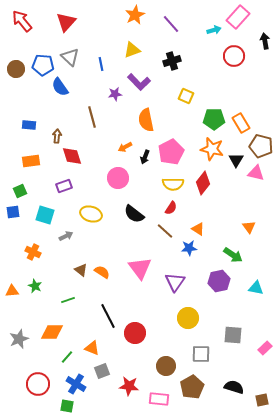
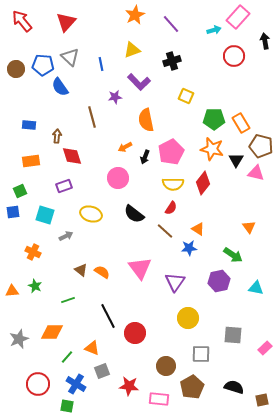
purple star at (115, 94): moved 3 px down
